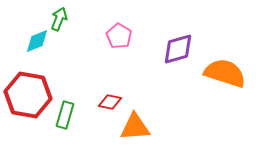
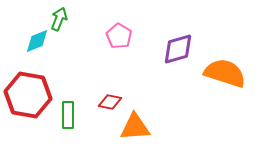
green rectangle: moved 3 px right; rotated 16 degrees counterclockwise
